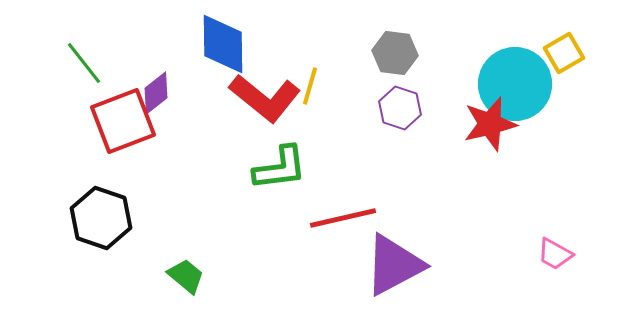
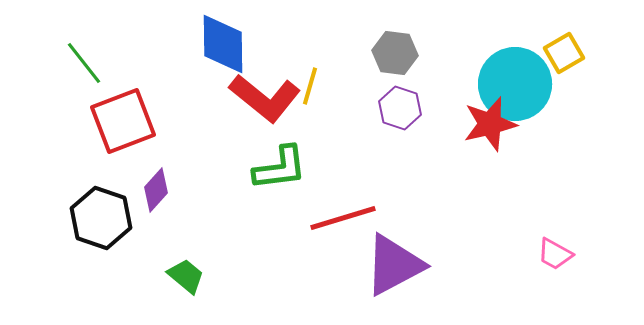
purple diamond: moved 97 px down; rotated 9 degrees counterclockwise
red line: rotated 4 degrees counterclockwise
